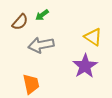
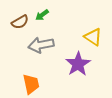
brown semicircle: rotated 18 degrees clockwise
purple star: moved 7 px left, 2 px up
